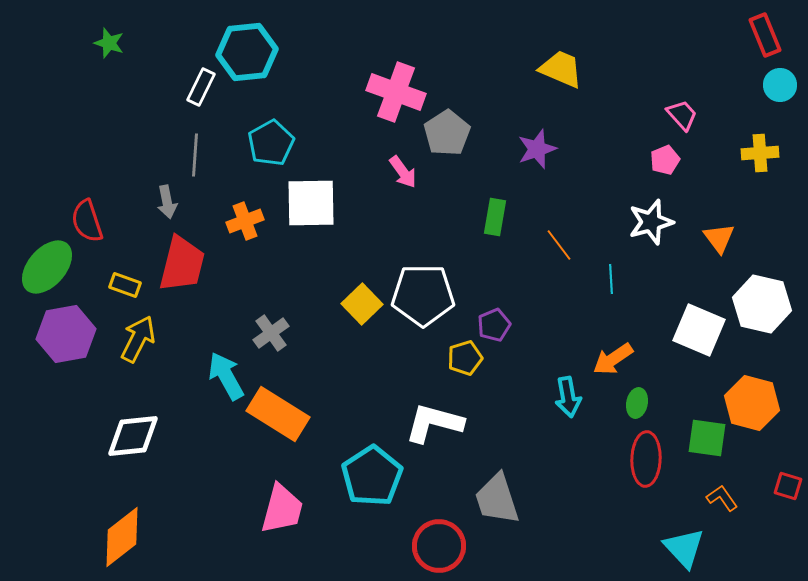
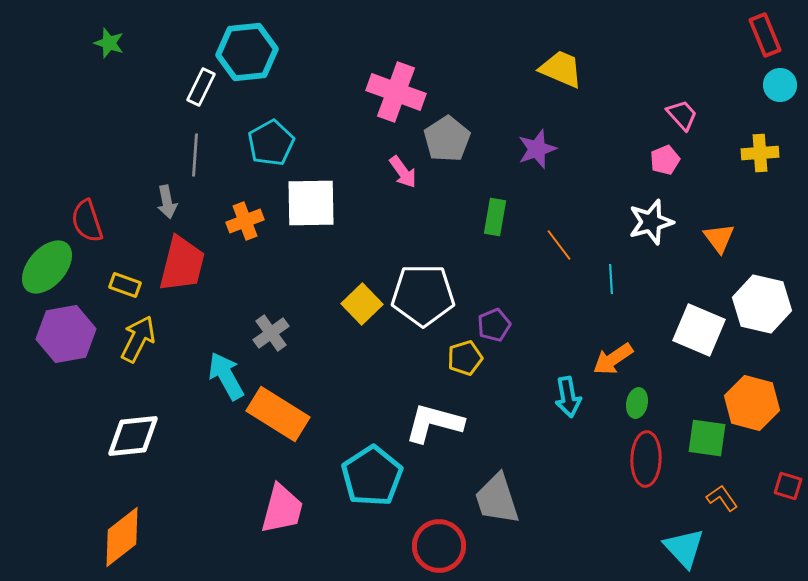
gray pentagon at (447, 133): moved 6 px down
